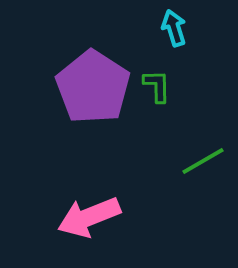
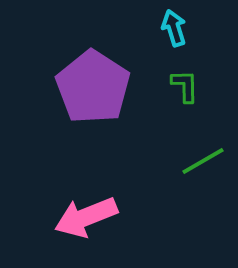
green L-shape: moved 28 px right
pink arrow: moved 3 px left
